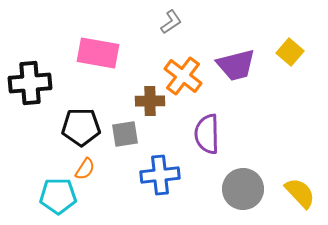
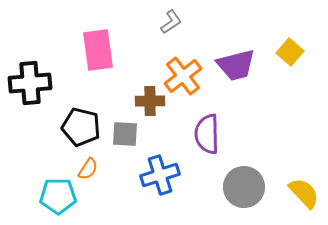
pink rectangle: moved 3 px up; rotated 72 degrees clockwise
orange cross: rotated 15 degrees clockwise
black pentagon: rotated 15 degrees clockwise
gray square: rotated 12 degrees clockwise
orange semicircle: moved 3 px right
blue cross: rotated 12 degrees counterclockwise
gray circle: moved 1 px right, 2 px up
yellow semicircle: moved 4 px right
